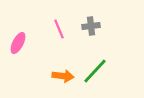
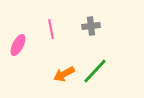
pink line: moved 8 px left; rotated 12 degrees clockwise
pink ellipse: moved 2 px down
orange arrow: moved 1 px right, 2 px up; rotated 145 degrees clockwise
